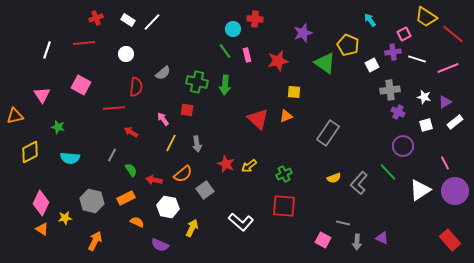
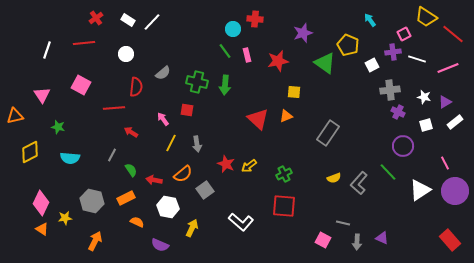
red cross at (96, 18): rotated 16 degrees counterclockwise
